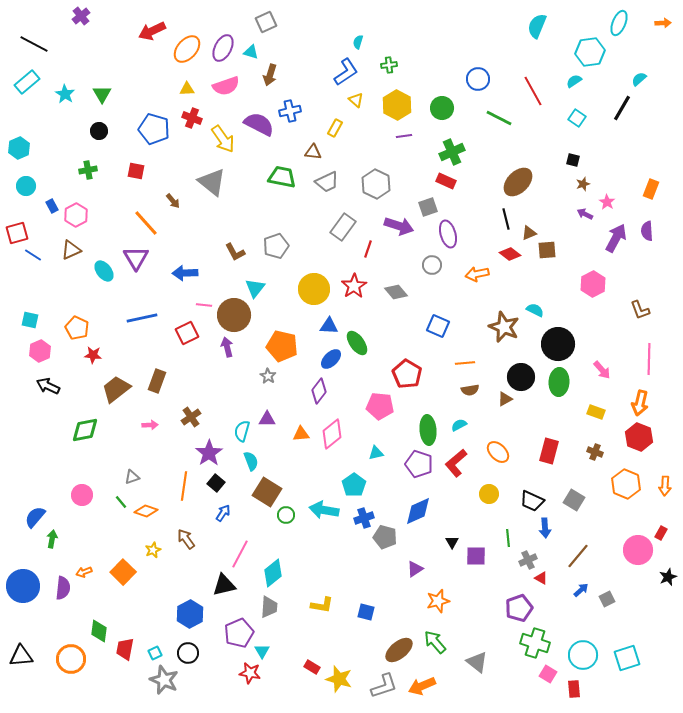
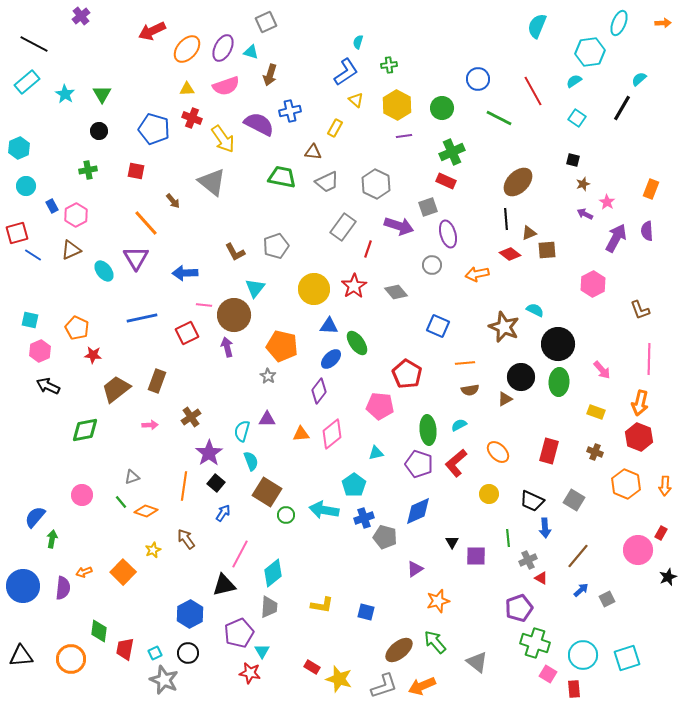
black line at (506, 219): rotated 10 degrees clockwise
